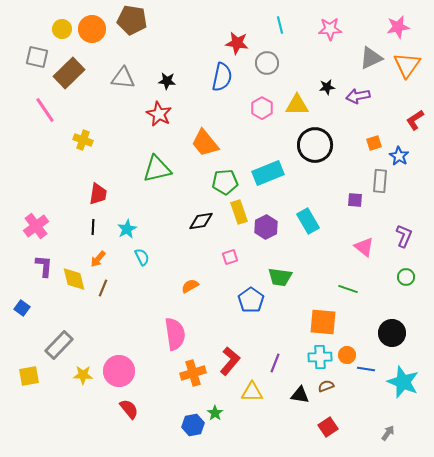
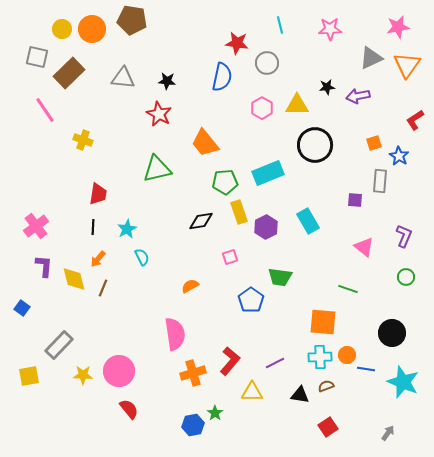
purple line at (275, 363): rotated 42 degrees clockwise
